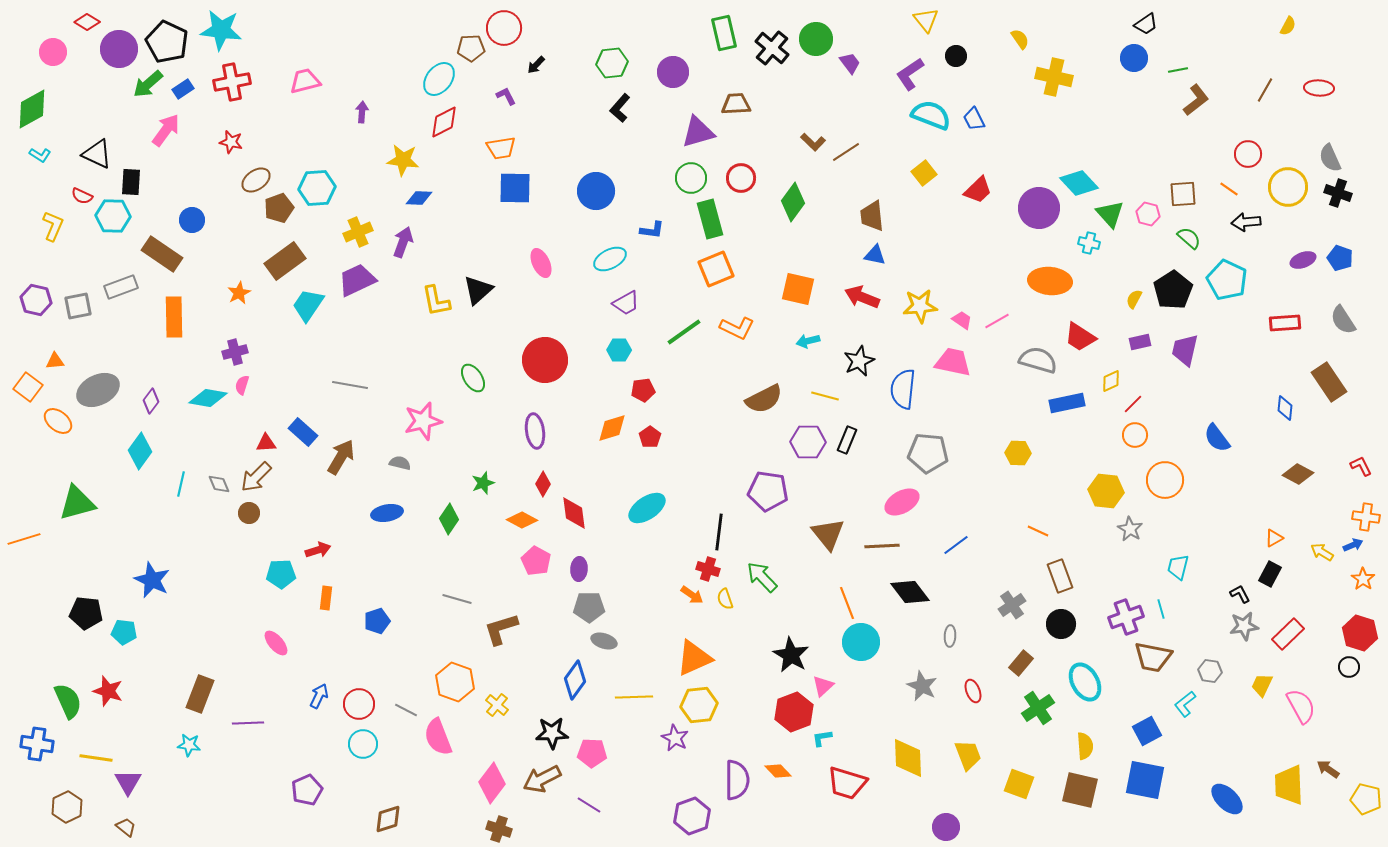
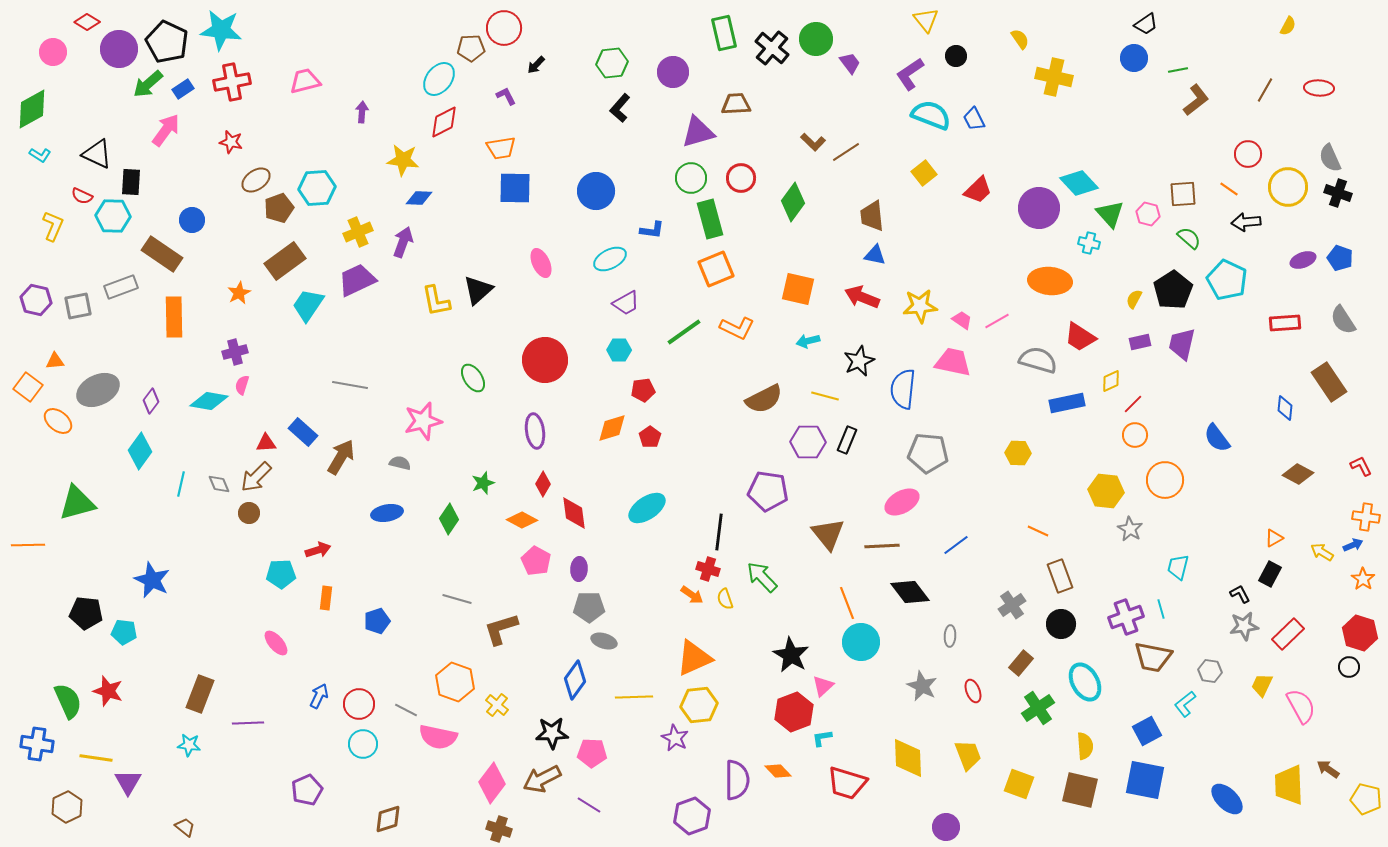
purple trapezoid at (1185, 350): moved 3 px left, 6 px up
cyan diamond at (208, 398): moved 1 px right, 3 px down
orange line at (24, 539): moved 4 px right, 6 px down; rotated 16 degrees clockwise
pink semicircle at (438, 737): rotated 57 degrees counterclockwise
brown trapezoid at (126, 827): moved 59 px right
